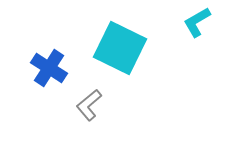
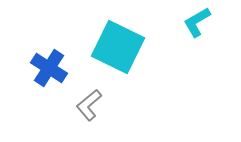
cyan square: moved 2 px left, 1 px up
